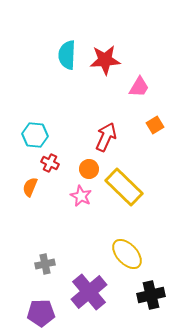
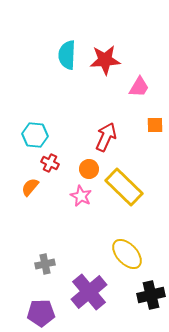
orange square: rotated 30 degrees clockwise
orange semicircle: rotated 18 degrees clockwise
